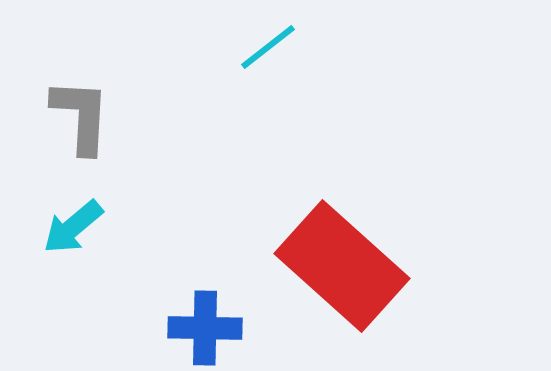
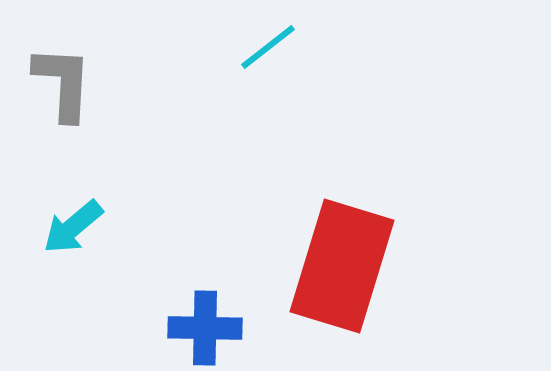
gray L-shape: moved 18 px left, 33 px up
red rectangle: rotated 65 degrees clockwise
